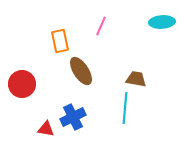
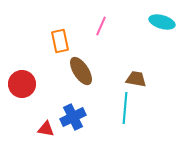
cyan ellipse: rotated 20 degrees clockwise
